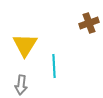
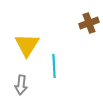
yellow triangle: moved 2 px right
